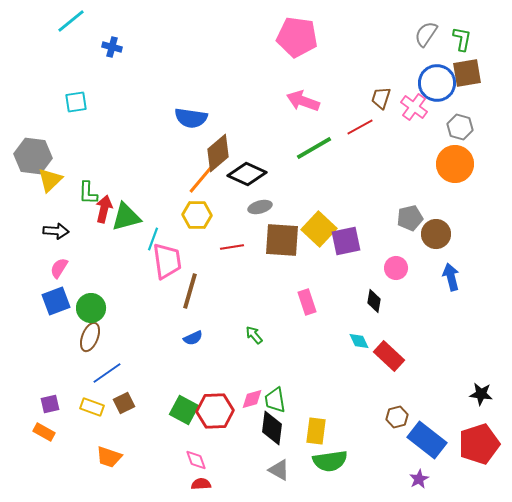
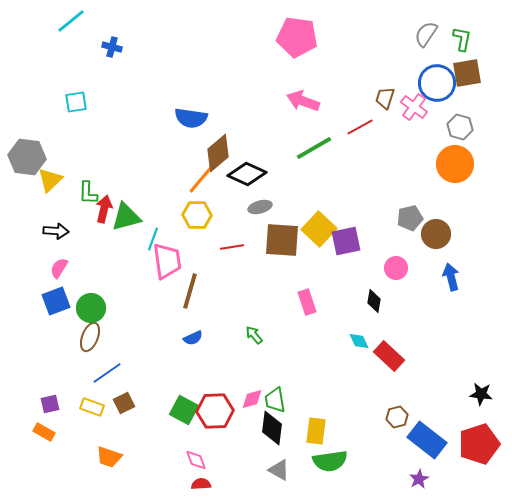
brown trapezoid at (381, 98): moved 4 px right
gray hexagon at (33, 156): moved 6 px left, 1 px down
